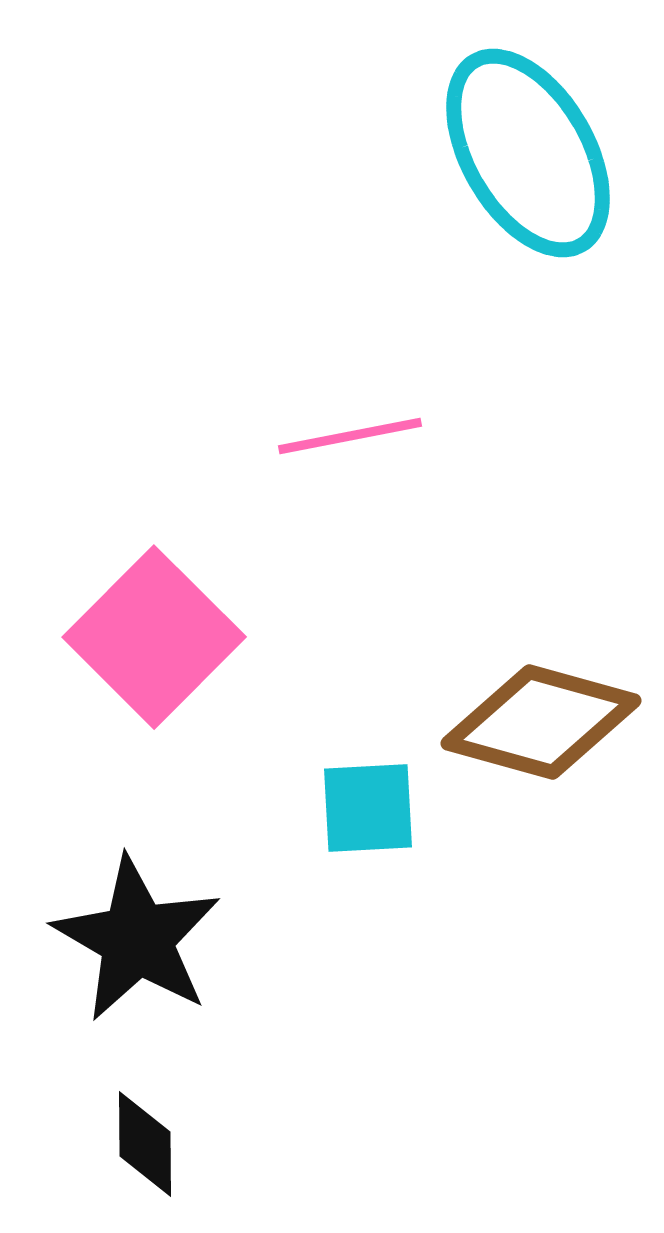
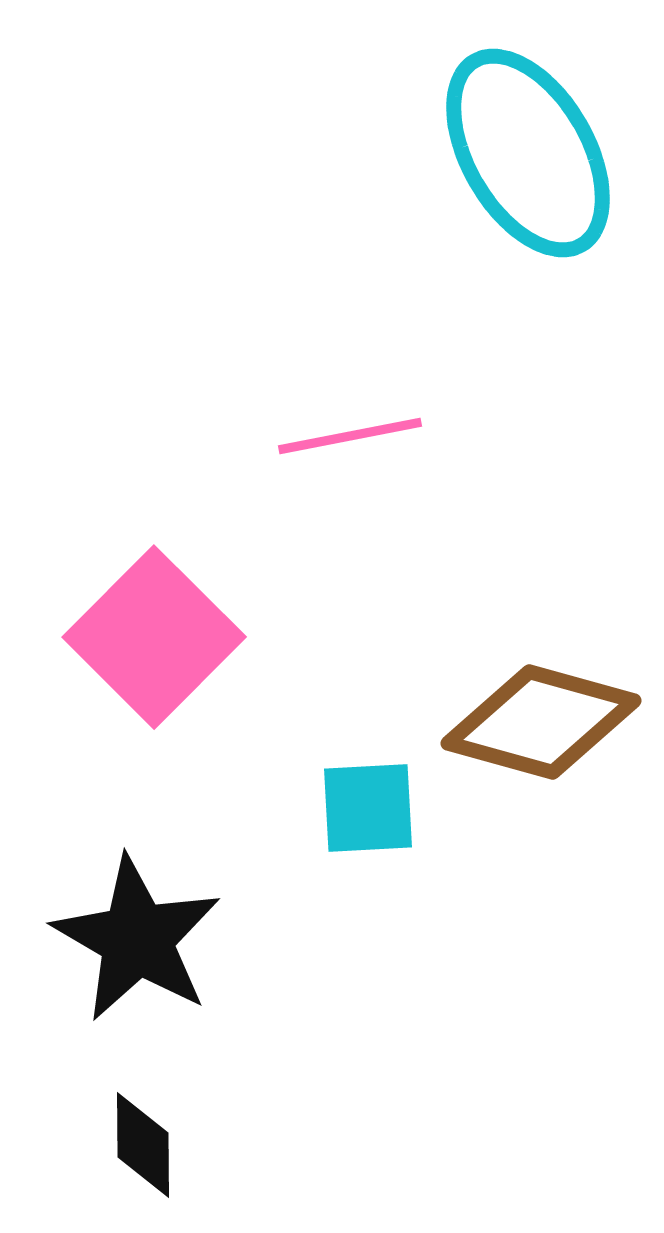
black diamond: moved 2 px left, 1 px down
